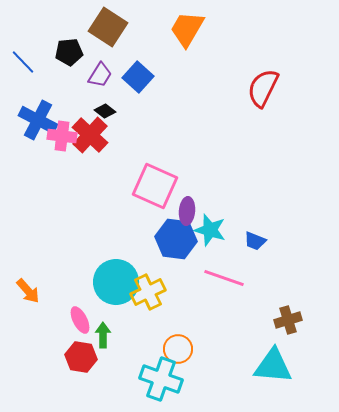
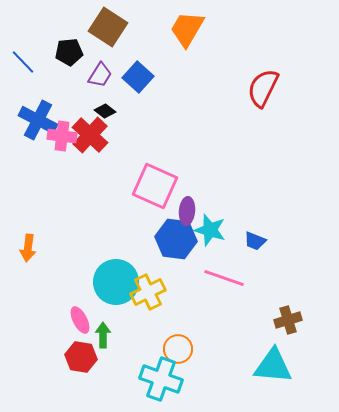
orange arrow: moved 43 px up; rotated 48 degrees clockwise
